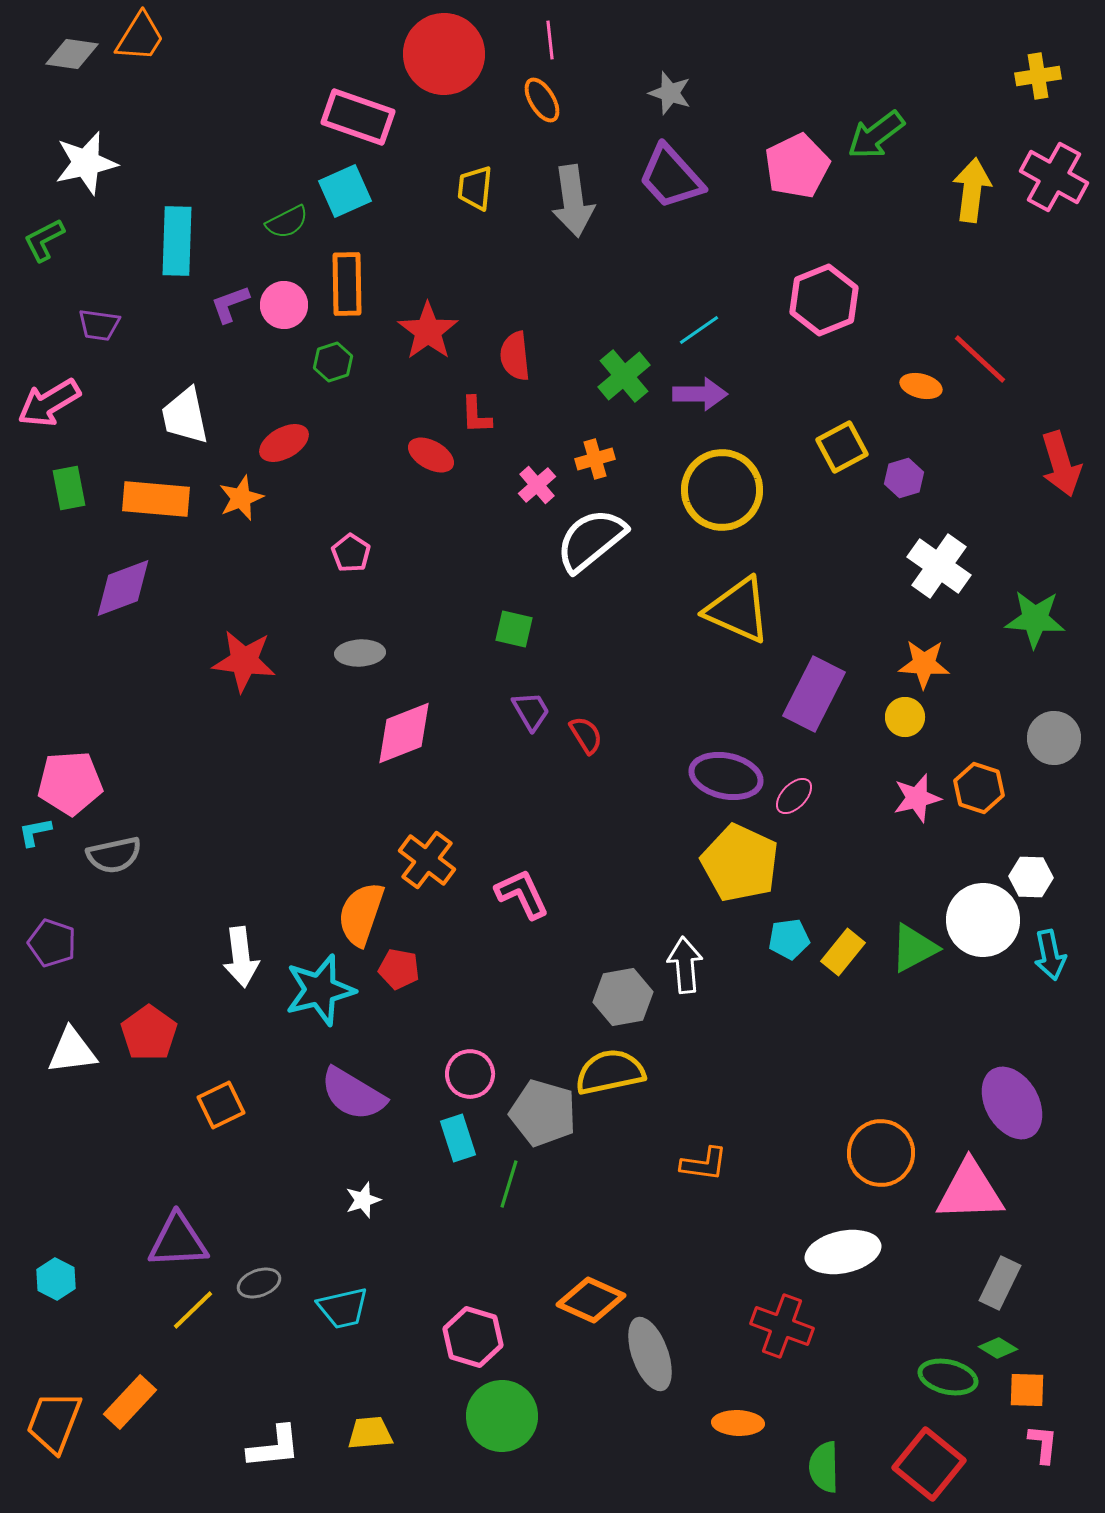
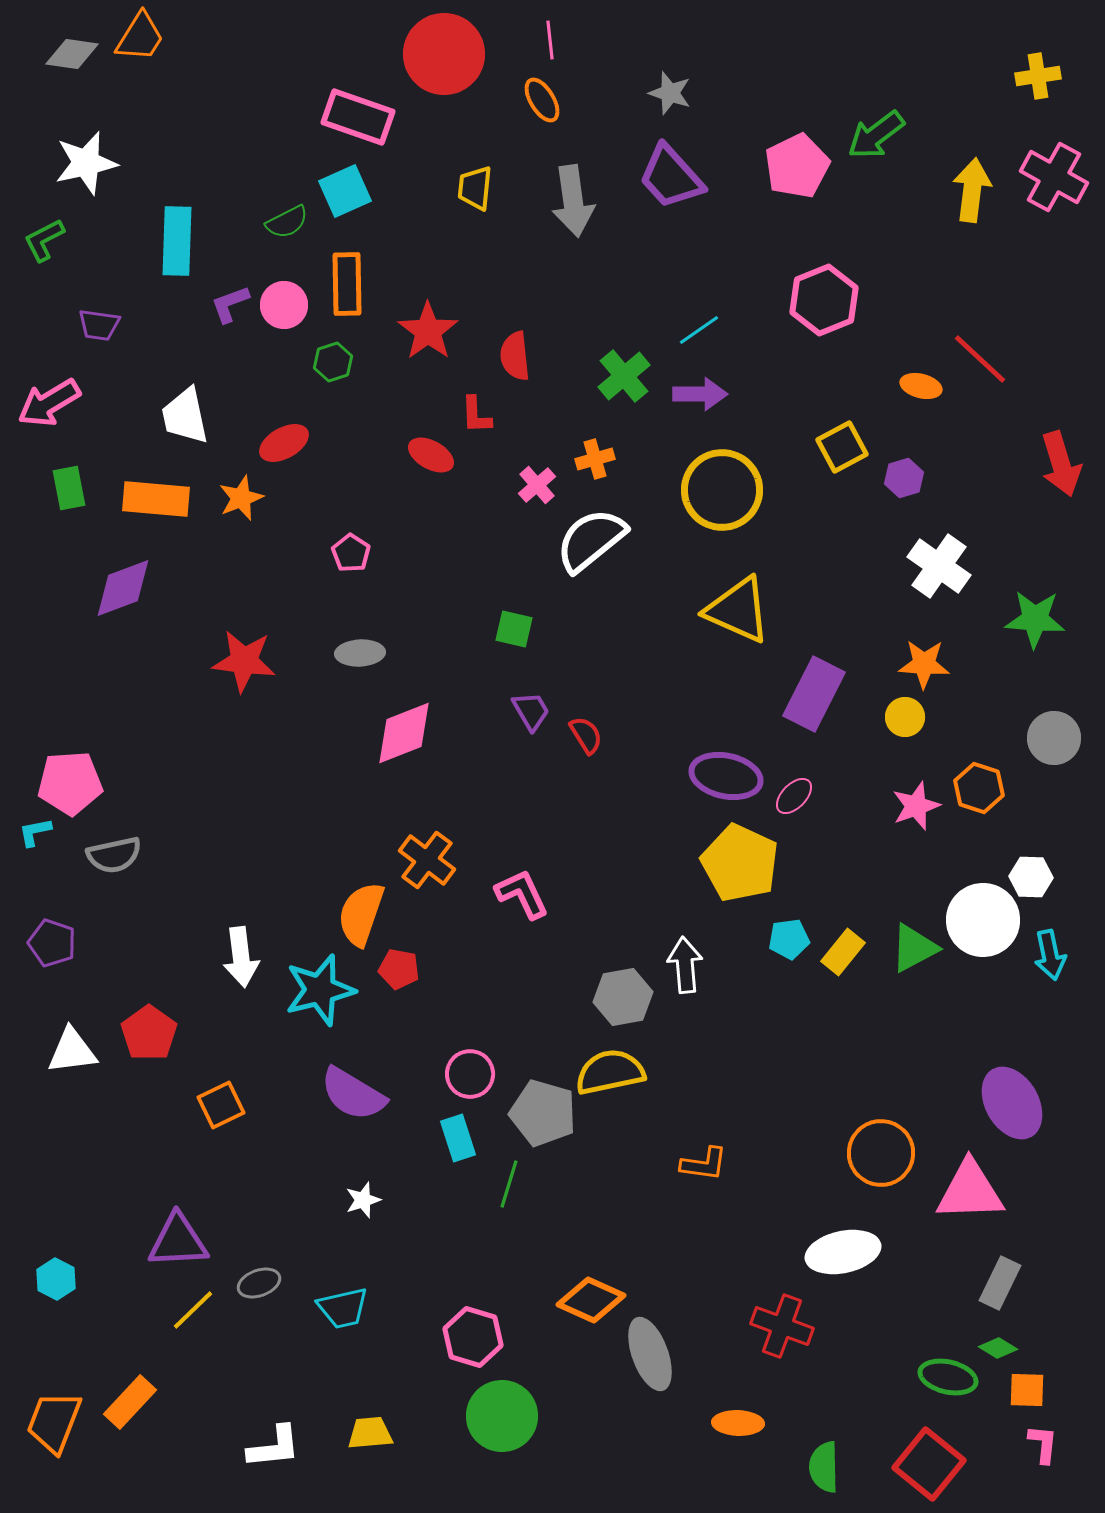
pink star at (917, 798): moved 1 px left, 8 px down; rotated 6 degrees counterclockwise
